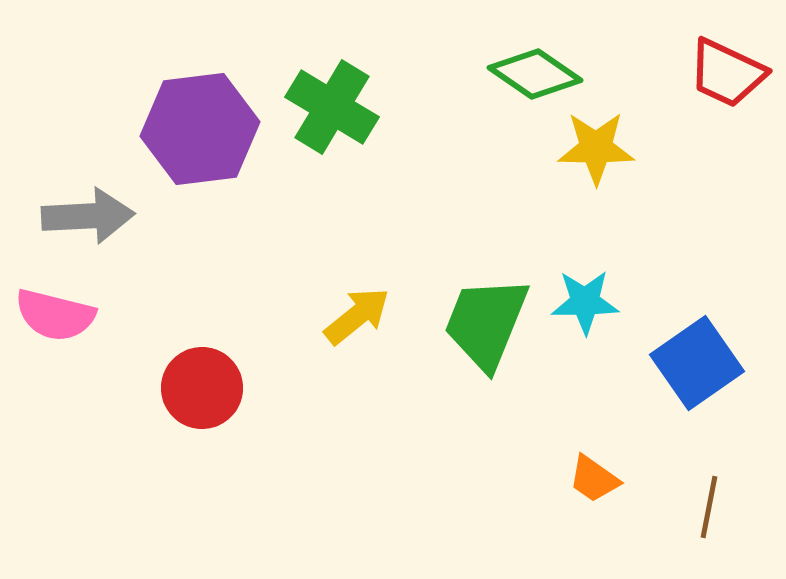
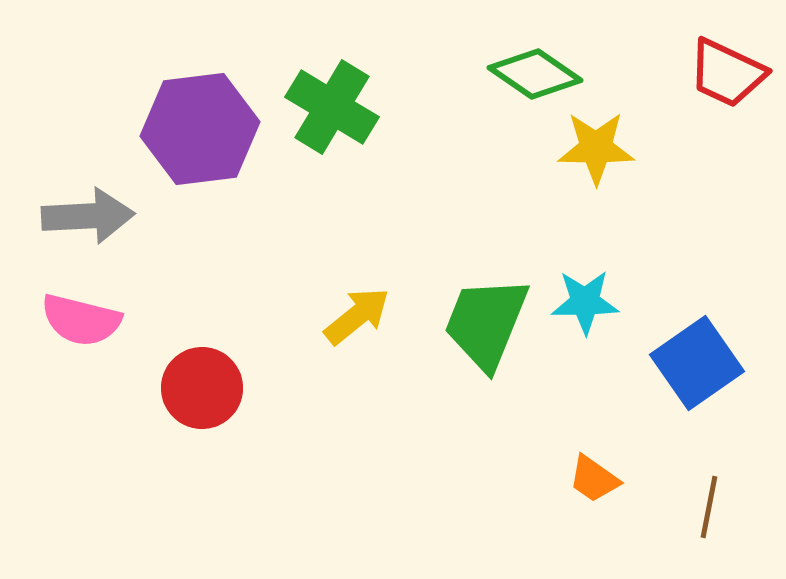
pink semicircle: moved 26 px right, 5 px down
